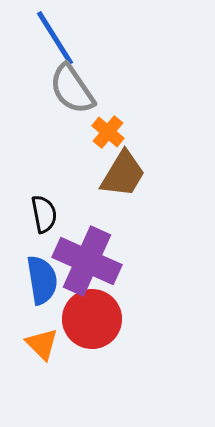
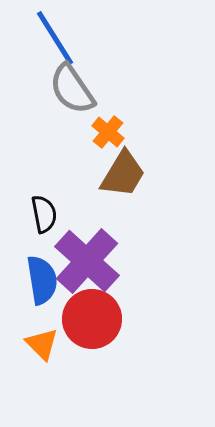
purple cross: rotated 18 degrees clockwise
